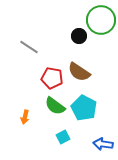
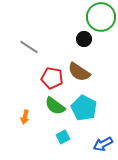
green circle: moved 3 px up
black circle: moved 5 px right, 3 px down
blue arrow: rotated 36 degrees counterclockwise
